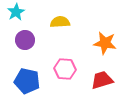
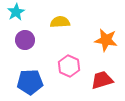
orange star: moved 1 px right, 3 px up
pink hexagon: moved 4 px right, 3 px up; rotated 20 degrees clockwise
blue pentagon: moved 3 px right, 1 px down; rotated 15 degrees counterclockwise
